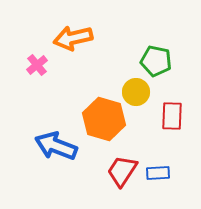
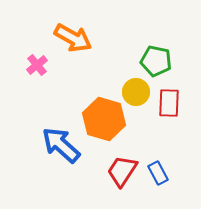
orange arrow: rotated 138 degrees counterclockwise
red rectangle: moved 3 px left, 13 px up
blue arrow: moved 5 px right, 1 px up; rotated 21 degrees clockwise
blue rectangle: rotated 65 degrees clockwise
